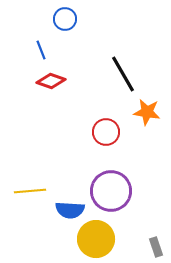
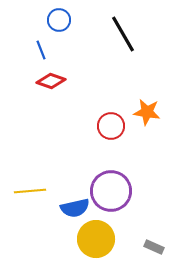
blue circle: moved 6 px left, 1 px down
black line: moved 40 px up
red circle: moved 5 px right, 6 px up
blue semicircle: moved 5 px right, 2 px up; rotated 16 degrees counterclockwise
gray rectangle: moved 2 px left; rotated 48 degrees counterclockwise
